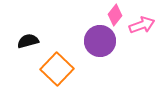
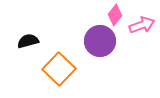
orange square: moved 2 px right
